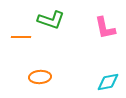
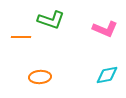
pink L-shape: moved 1 px down; rotated 55 degrees counterclockwise
cyan diamond: moved 1 px left, 7 px up
